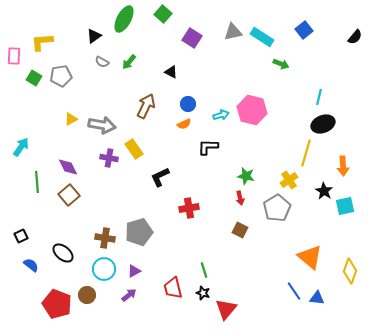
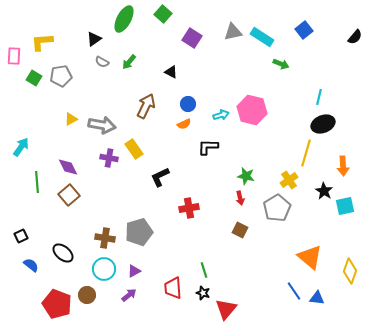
black triangle at (94, 36): moved 3 px down
red trapezoid at (173, 288): rotated 10 degrees clockwise
